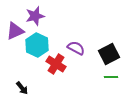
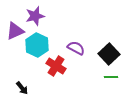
black square: rotated 15 degrees counterclockwise
red cross: moved 2 px down
